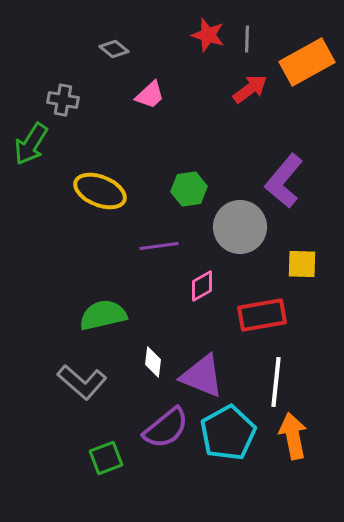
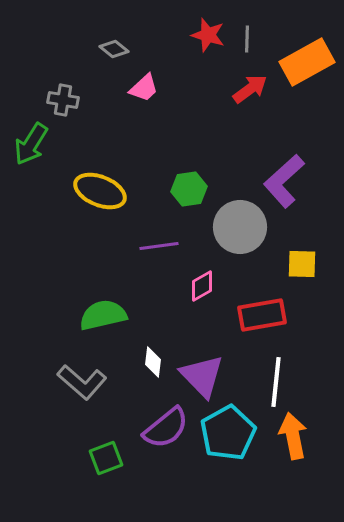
pink trapezoid: moved 6 px left, 7 px up
purple L-shape: rotated 8 degrees clockwise
purple triangle: rotated 24 degrees clockwise
